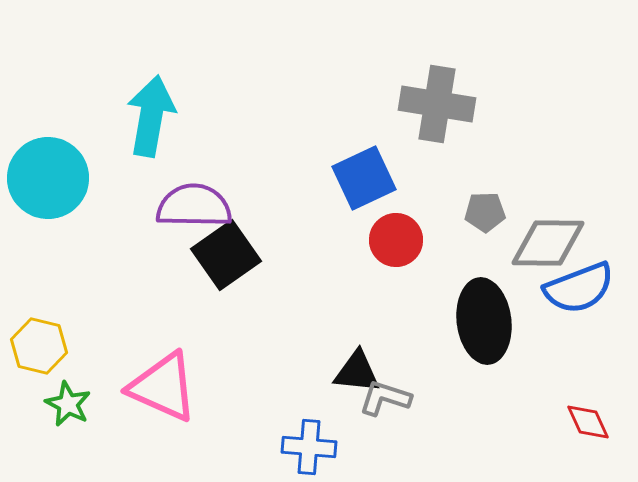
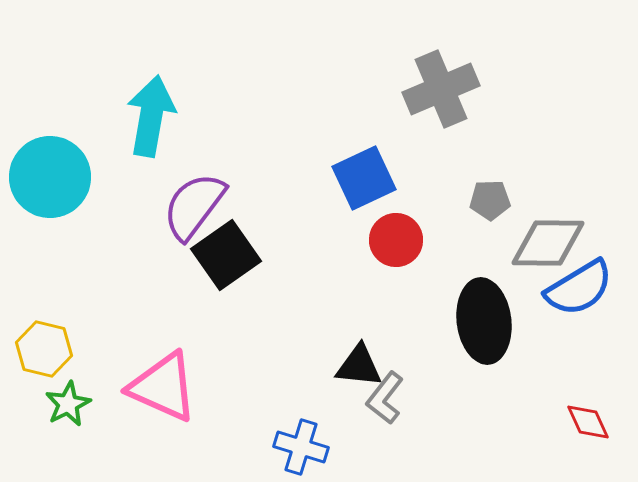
gray cross: moved 4 px right, 15 px up; rotated 32 degrees counterclockwise
cyan circle: moved 2 px right, 1 px up
purple semicircle: rotated 54 degrees counterclockwise
gray pentagon: moved 5 px right, 12 px up
blue semicircle: rotated 10 degrees counterclockwise
yellow hexagon: moved 5 px right, 3 px down
black triangle: moved 2 px right, 6 px up
gray L-shape: rotated 70 degrees counterclockwise
green star: rotated 18 degrees clockwise
blue cross: moved 8 px left; rotated 12 degrees clockwise
